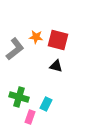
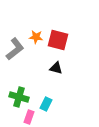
black triangle: moved 2 px down
pink rectangle: moved 1 px left
